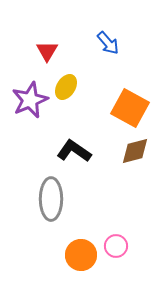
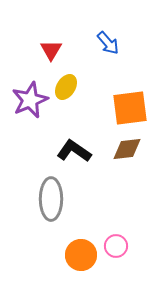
red triangle: moved 4 px right, 1 px up
orange square: rotated 36 degrees counterclockwise
brown diamond: moved 8 px left, 2 px up; rotated 8 degrees clockwise
